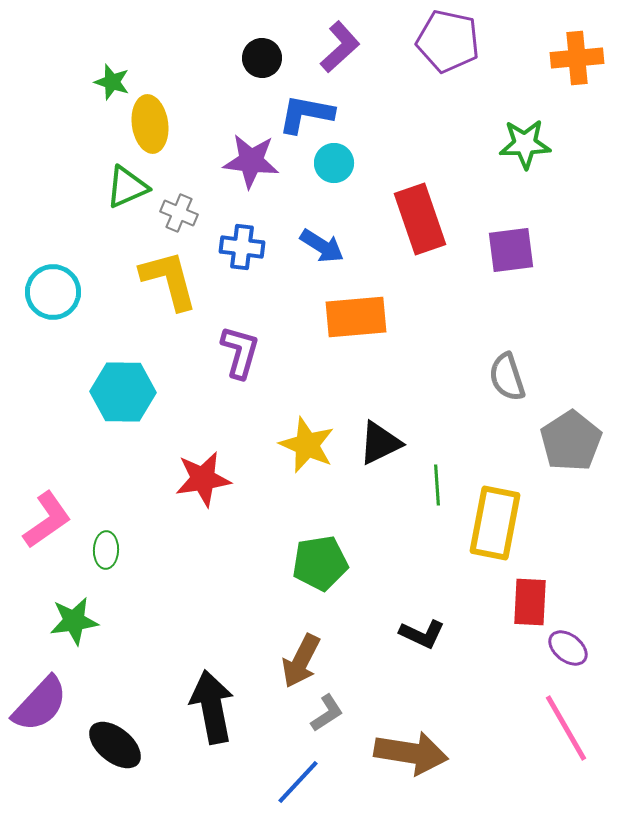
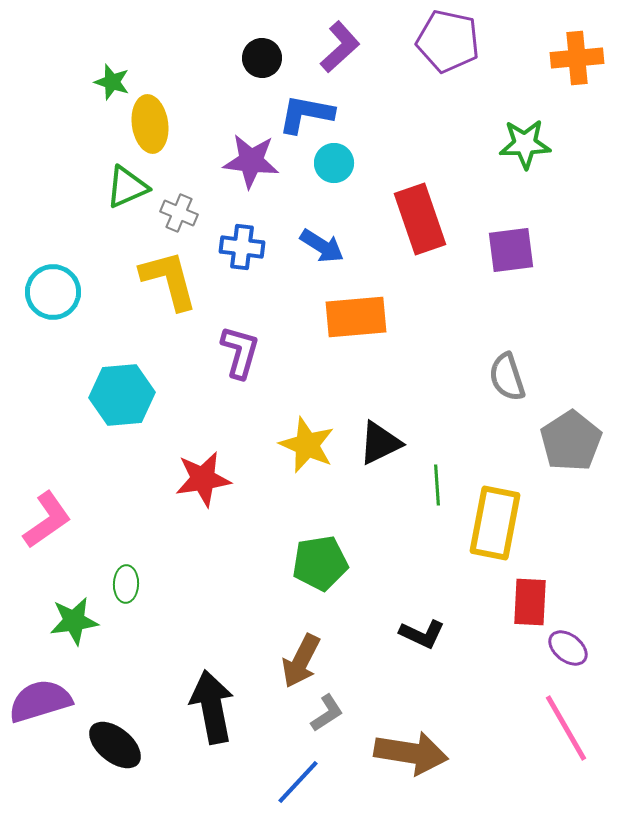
cyan hexagon at (123, 392): moved 1 px left, 3 px down; rotated 6 degrees counterclockwise
green ellipse at (106, 550): moved 20 px right, 34 px down
purple semicircle at (40, 704): moved 3 px up; rotated 150 degrees counterclockwise
